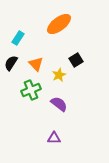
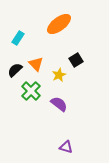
black semicircle: moved 4 px right, 7 px down; rotated 14 degrees clockwise
green cross: moved 1 px down; rotated 24 degrees counterclockwise
purple triangle: moved 12 px right, 9 px down; rotated 16 degrees clockwise
